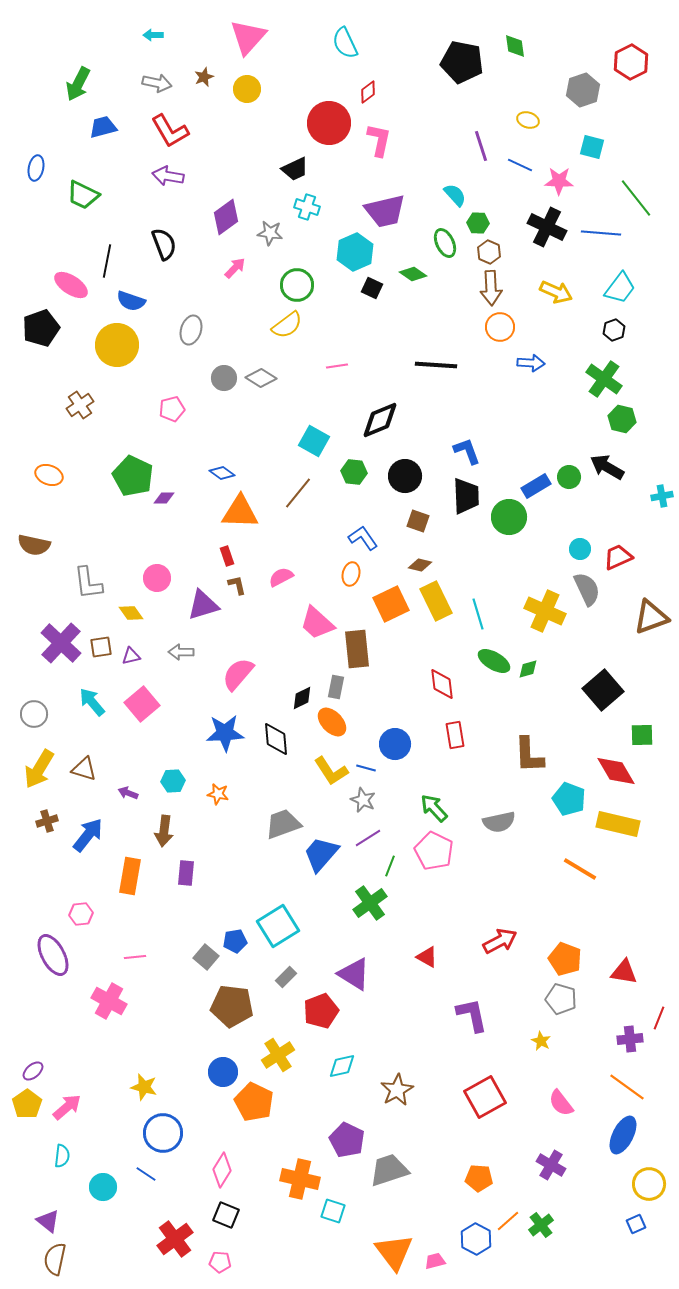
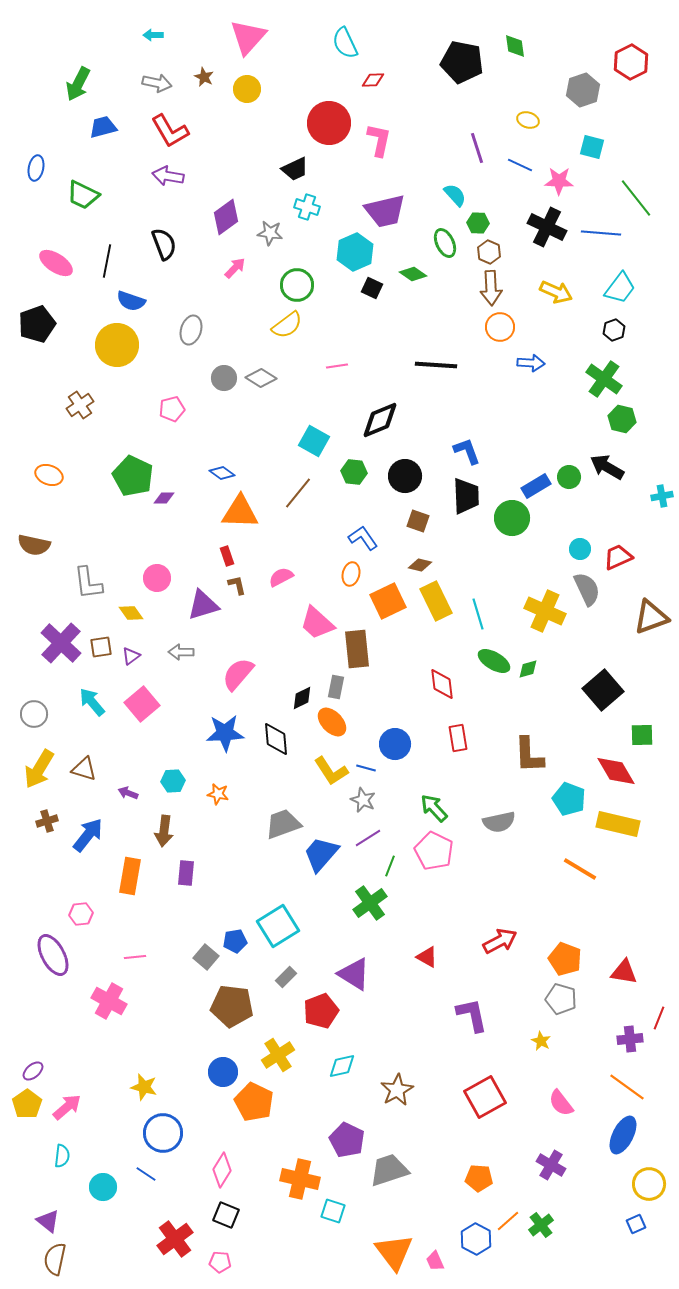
brown star at (204, 77): rotated 24 degrees counterclockwise
red diamond at (368, 92): moved 5 px right, 12 px up; rotated 35 degrees clockwise
purple line at (481, 146): moved 4 px left, 2 px down
pink ellipse at (71, 285): moved 15 px left, 22 px up
black pentagon at (41, 328): moved 4 px left, 4 px up
green circle at (509, 517): moved 3 px right, 1 px down
orange square at (391, 604): moved 3 px left, 3 px up
purple triangle at (131, 656): rotated 24 degrees counterclockwise
red rectangle at (455, 735): moved 3 px right, 3 px down
pink trapezoid at (435, 1261): rotated 100 degrees counterclockwise
